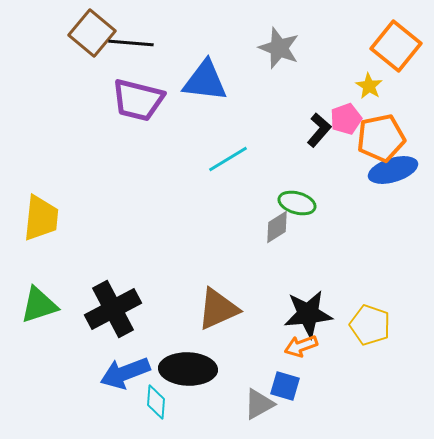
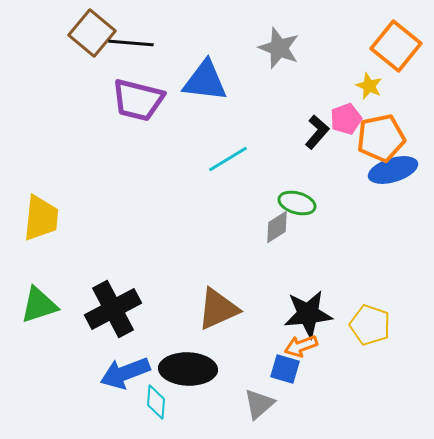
yellow star: rotated 8 degrees counterclockwise
black L-shape: moved 2 px left, 2 px down
blue square: moved 17 px up
gray triangle: rotated 12 degrees counterclockwise
